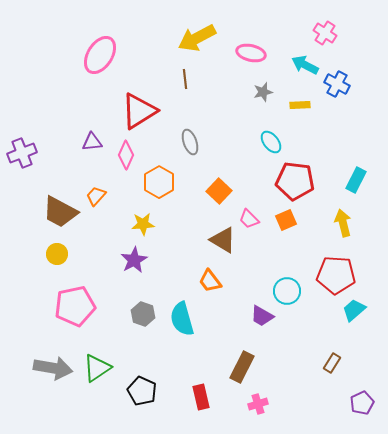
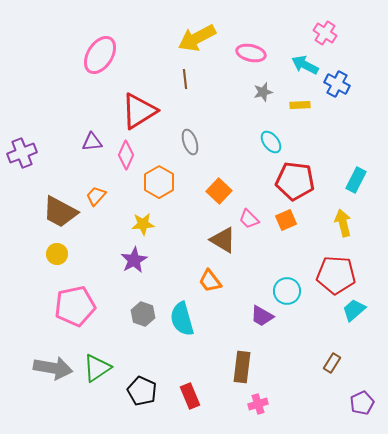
brown rectangle at (242, 367): rotated 20 degrees counterclockwise
red rectangle at (201, 397): moved 11 px left, 1 px up; rotated 10 degrees counterclockwise
